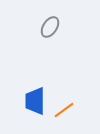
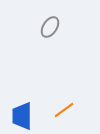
blue trapezoid: moved 13 px left, 15 px down
